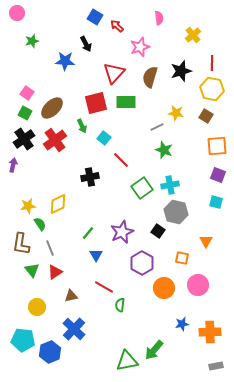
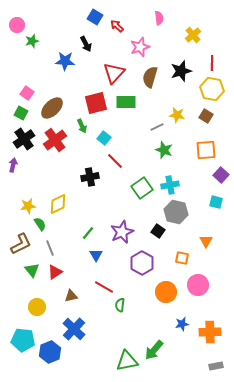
pink circle at (17, 13): moved 12 px down
green square at (25, 113): moved 4 px left
yellow star at (176, 113): moved 1 px right, 2 px down
orange square at (217, 146): moved 11 px left, 4 px down
red line at (121, 160): moved 6 px left, 1 px down
purple square at (218, 175): moved 3 px right; rotated 21 degrees clockwise
brown L-shape at (21, 244): rotated 125 degrees counterclockwise
orange circle at (164, 288): moved 2 px right, 4 px down
